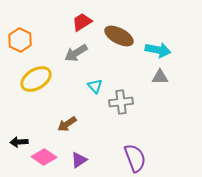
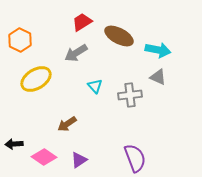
gray triangle: moved 2 px left; rotated 24 degrees clockwise
gray cross: moved 9 px right, 7 px up
black arrow: moved 5 px left, 2 px down
